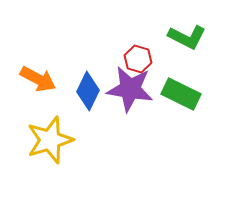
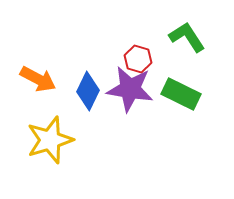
green L-shape: rotated 150 degrees counterclockwise
